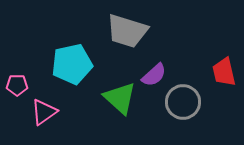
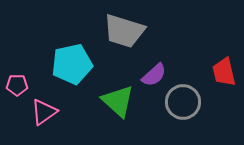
gray trapezoid: moved 3 px left
green triangle: moved 2 px left, 3 px down
